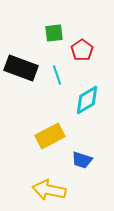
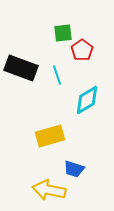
green square: moved 9 px right
yellow rectangle: rotated 12 degrees clockwise
blue trapezoid: moved 8 px left, 9 px down
